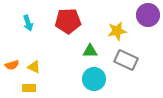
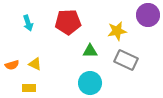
red pentagon: moved 1 px down
yellow triangle: moved 1 px right, 3 px up
cyan circle: moved 4 px left, 4 px down
